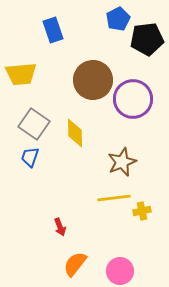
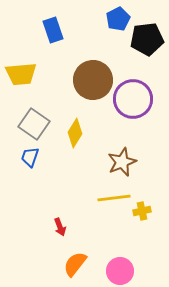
yellow diamond: rotated 32 degrees clockwise
